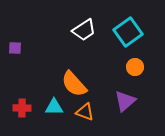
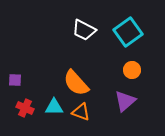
white trapezoid: rotated 60 degrees clockwise
purple square: moved 32 px down
orange circle: moved 3 px left, 3 px down
orange semicircle: moved 2 px right, 1 px up
red cross: moved 3 px right; rotated 24 degrees clockwise
orange triangle: moved 4 px left
